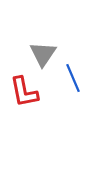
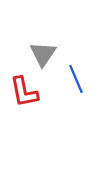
blue line: moved 3 px right, 1 px down
